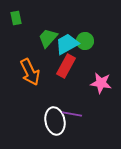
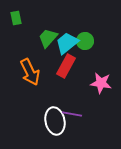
cyan trapezoid: moved 1 px up; rotated 10 degrees counterclockwise
